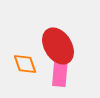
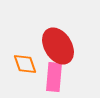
pink rectangle: moved 6 px left, 5 px down
